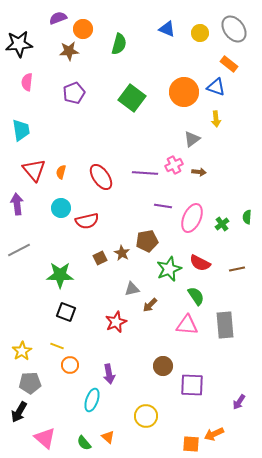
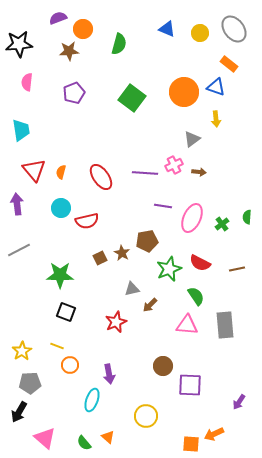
purple square at (192, 385): moved 2 px left
